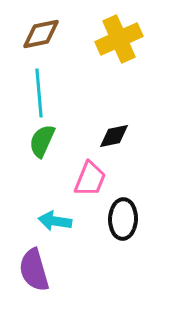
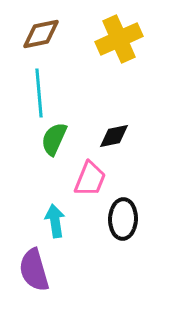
green semicircle: moved 12 px right, 2 px up
cyan arrow: rotated 72 degrees clockwise
